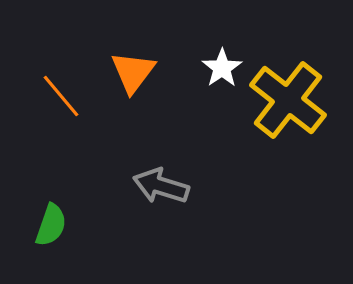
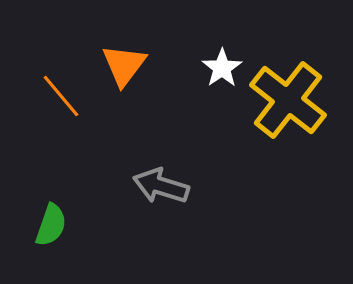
orange triangle: moved 9 px left, 7 px up
